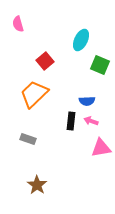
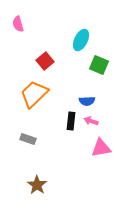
green square: moved 1 px left
